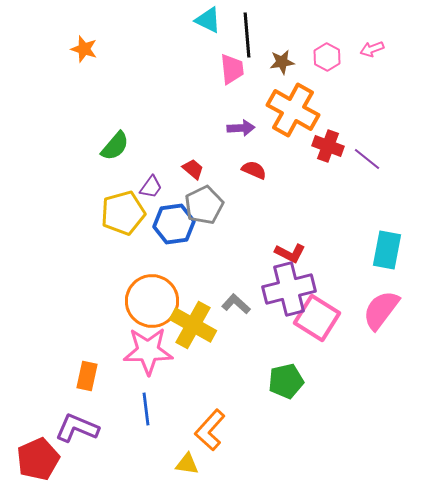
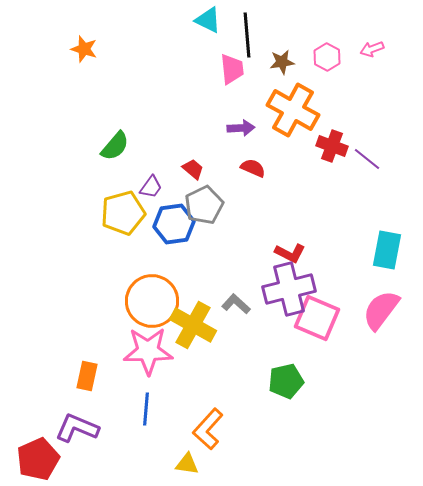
red cross: moved 4 px right
red semicircle: moved 1 px left, 2 px up
pink square: rotated 9 degrees counterclockwise
blue line: rotated 12 degrees clockwise
orange L-shape: moved 2 px left, 1 px up
